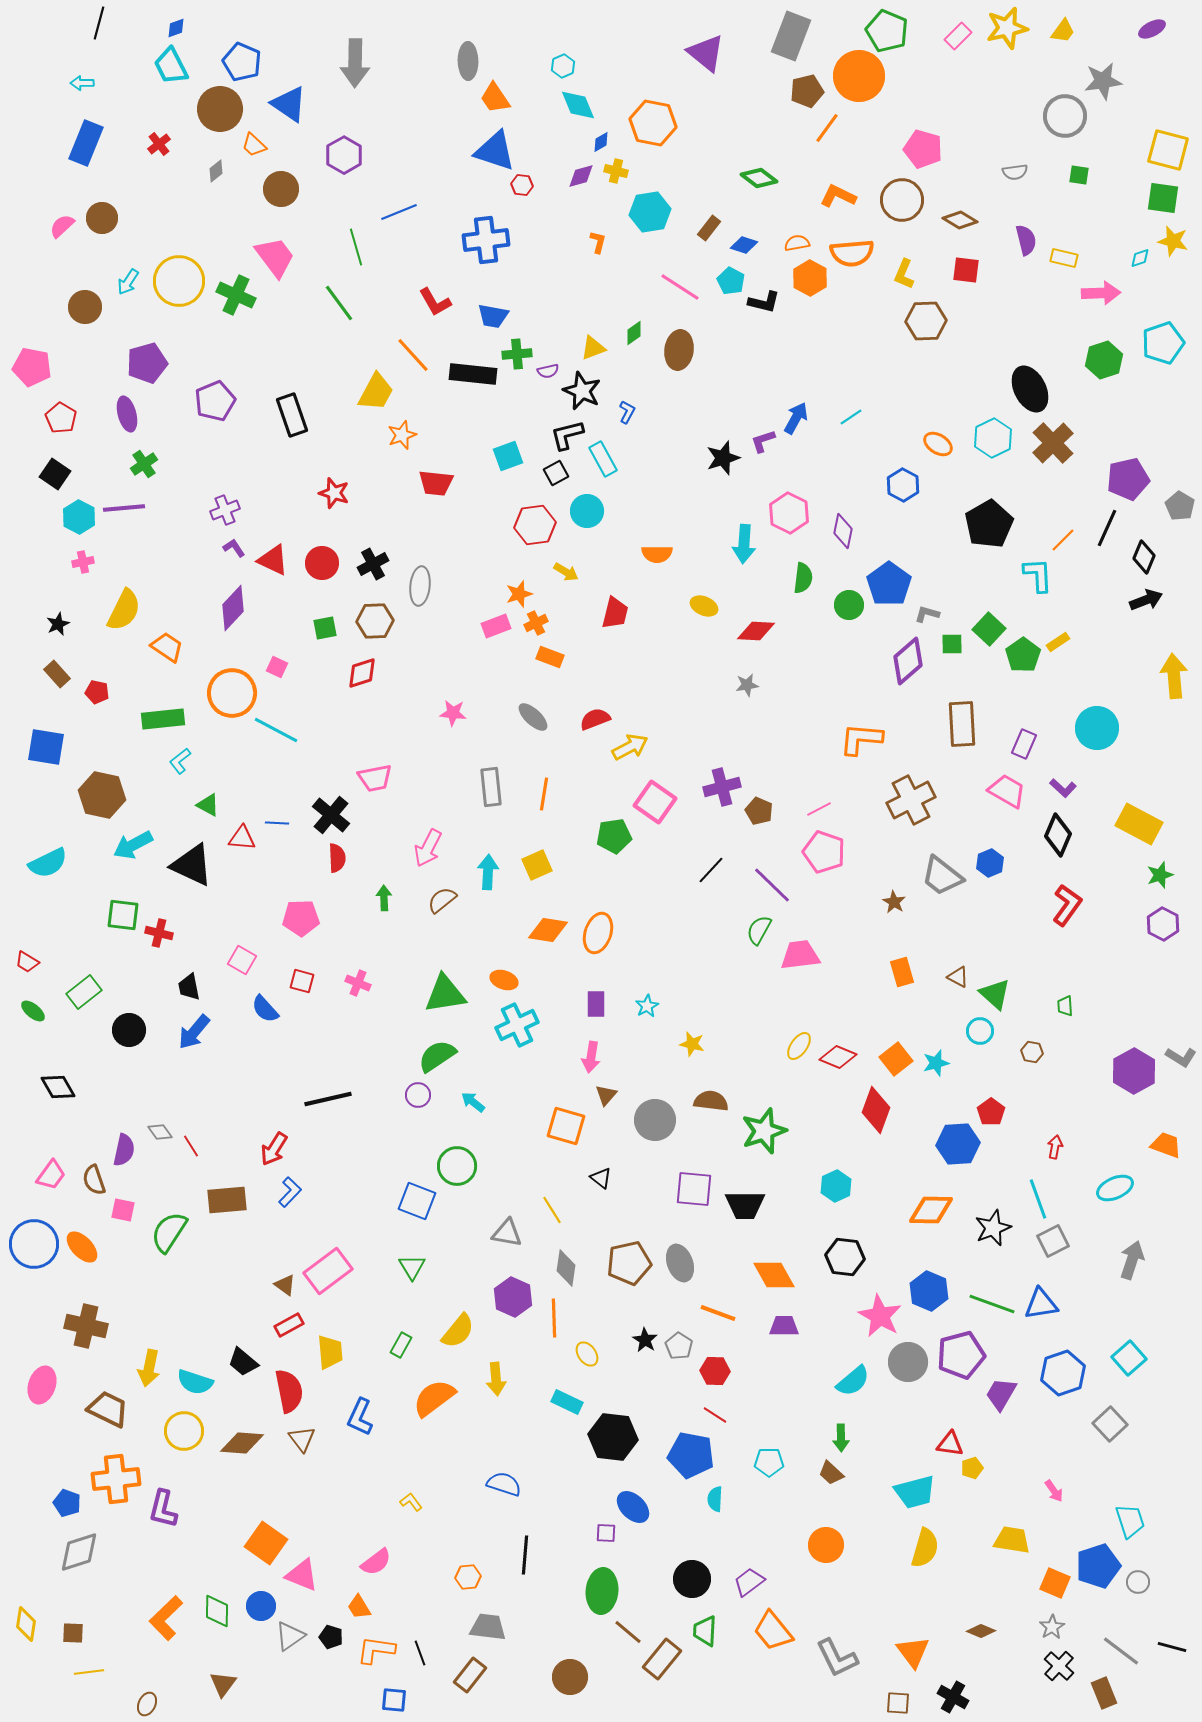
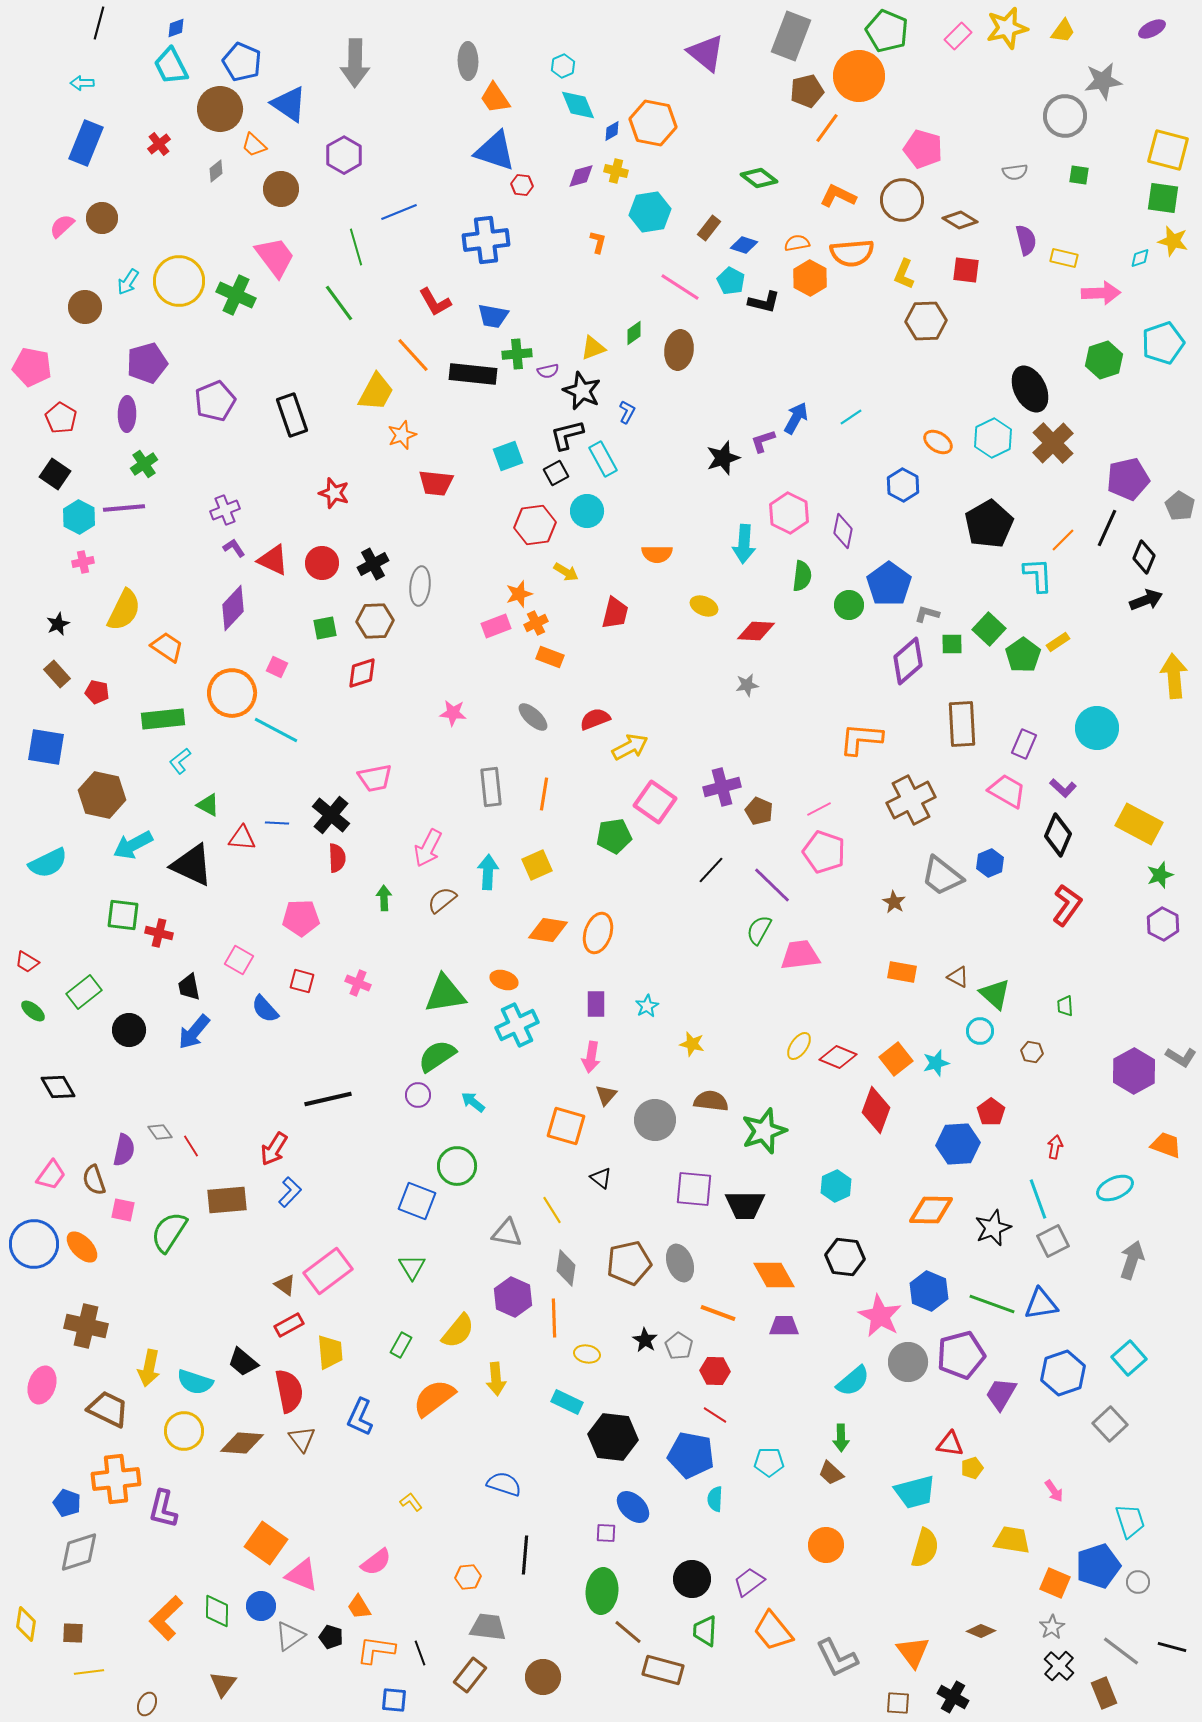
blue diamond at (601, 142): moved 11 px right, 11 px up
purple ellipse at (127, 414): rotated 16 degrees clockwise
orange ellipse at (938, 444): moved 2 px up
green semicircle at (803, 578): moved 1 px left, 2 px up
pink square at (242, 960): moved 3 px left
orange rectangle at (902, 972): rotated 64 degrees counterclockwise
yellow ellipse at (587, 1354): rotated 45 degrees counterclockwise
brown rectangle at (662, 1659): moved 1 px right, 11 px down; rotated 66 degrees clockwise
brown circle at (570, 1677): moved 27 px left
